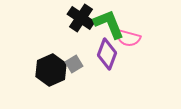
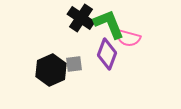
gray square: rotated 24 degrees clockwise
